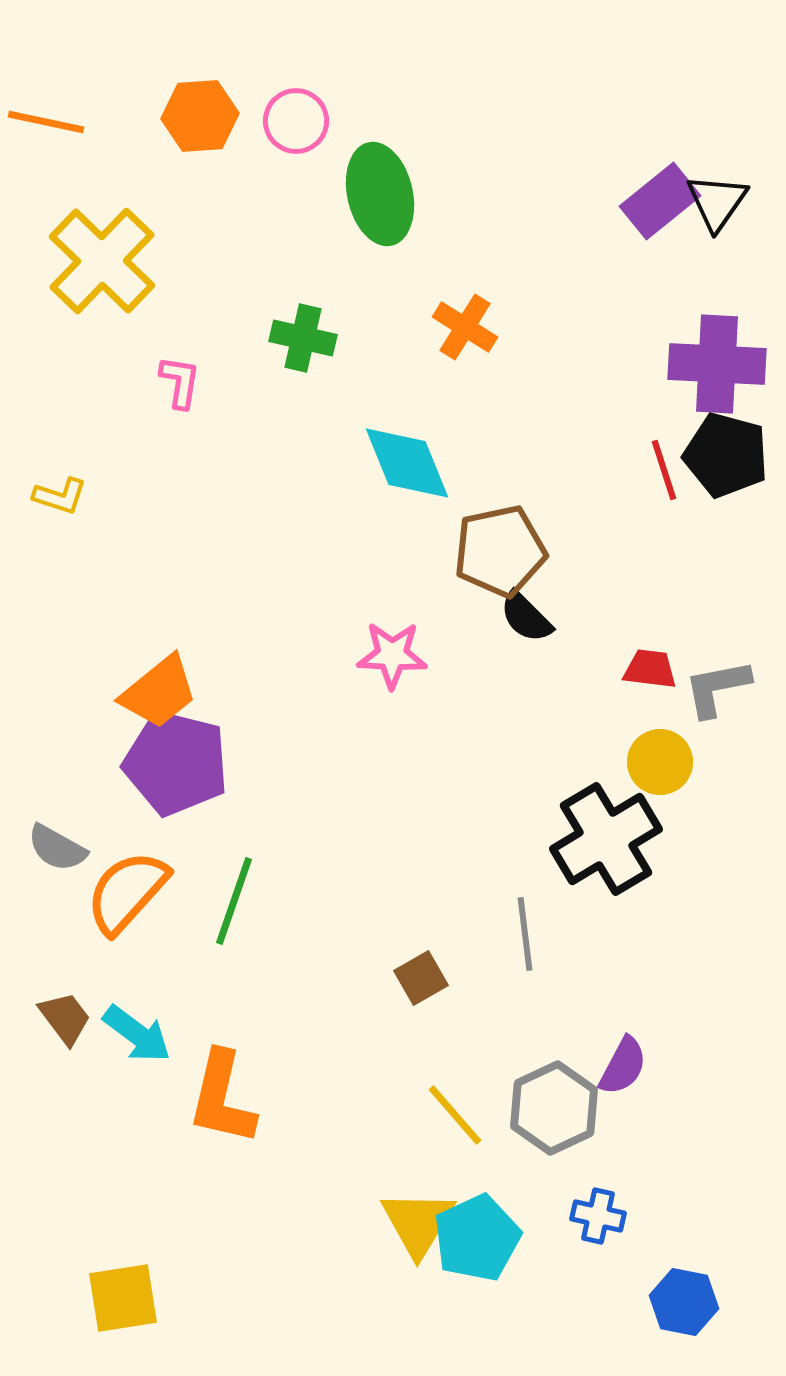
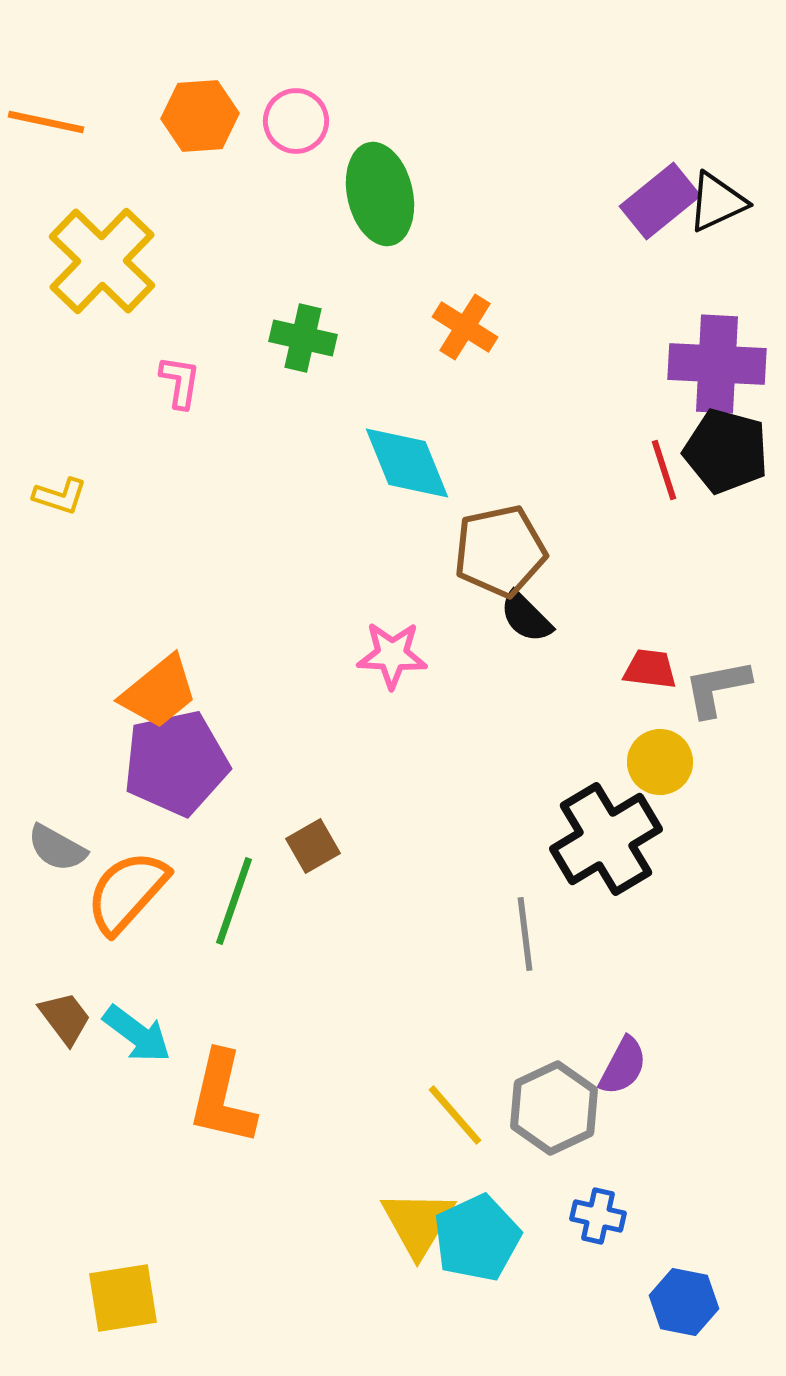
black triangle: rotated 30 degrees clockwise
black pentagon: moved 4 px up
purple pentagon: rotated 26 degrees counterclockwise
brown square: moved 108 px left, 132 px up
